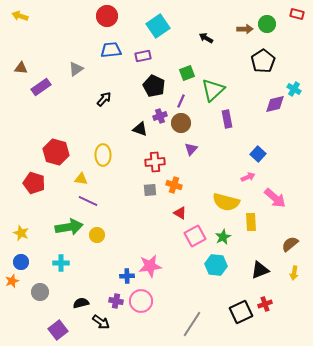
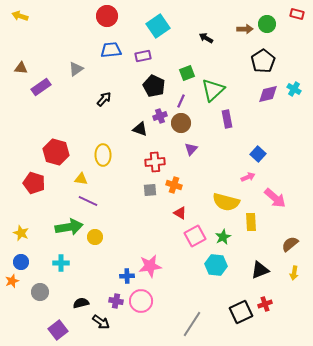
purple diamond at (275, 104): moved 7 px left, 10 px up
yellow circle at (97, 235): moved 2 px left, 2 px down
